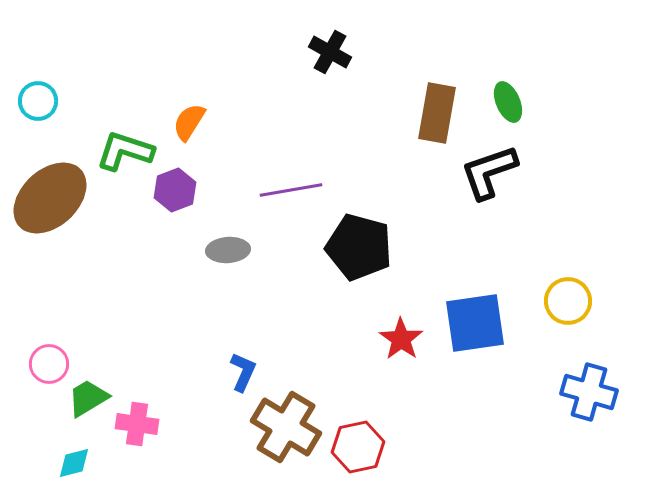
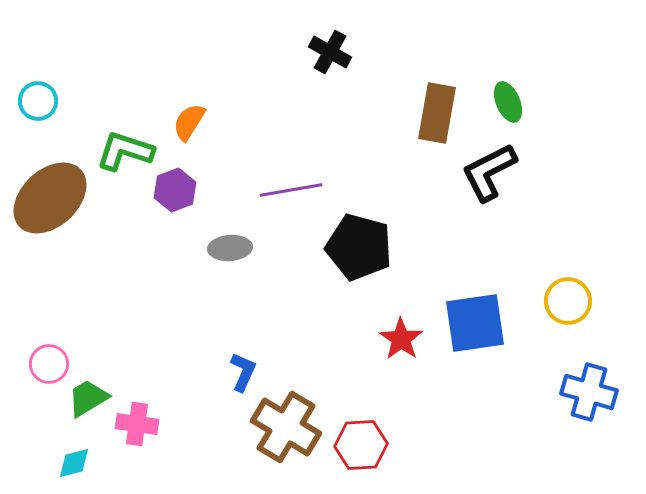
black L-shape: rotated 8 degrees counterclockwise
gray ellipse: moved 2 px right, 2 px up
red hexagon: moved 3 px right, 2 px up; rotated 9 degrees clockwise
